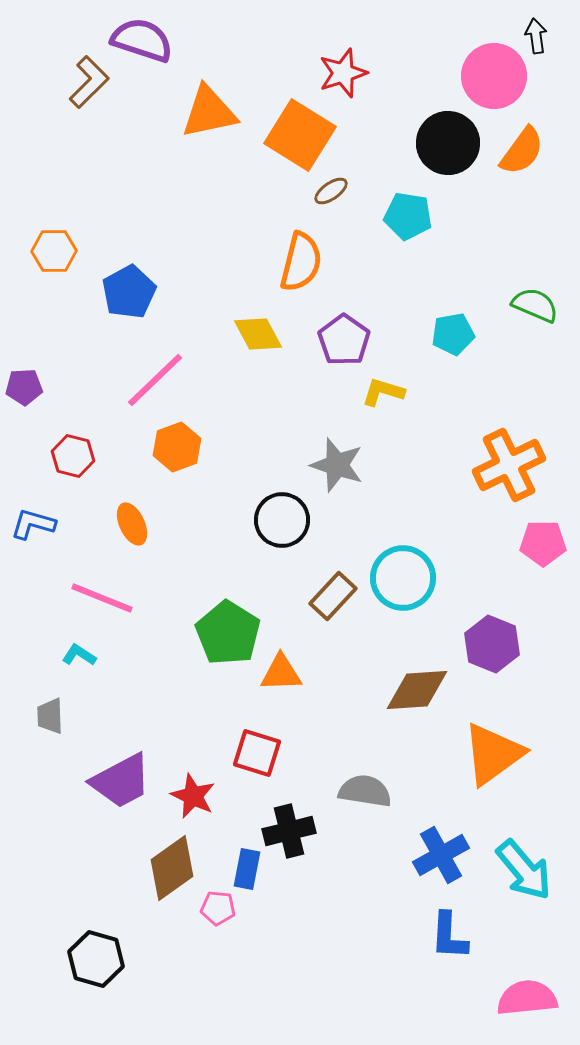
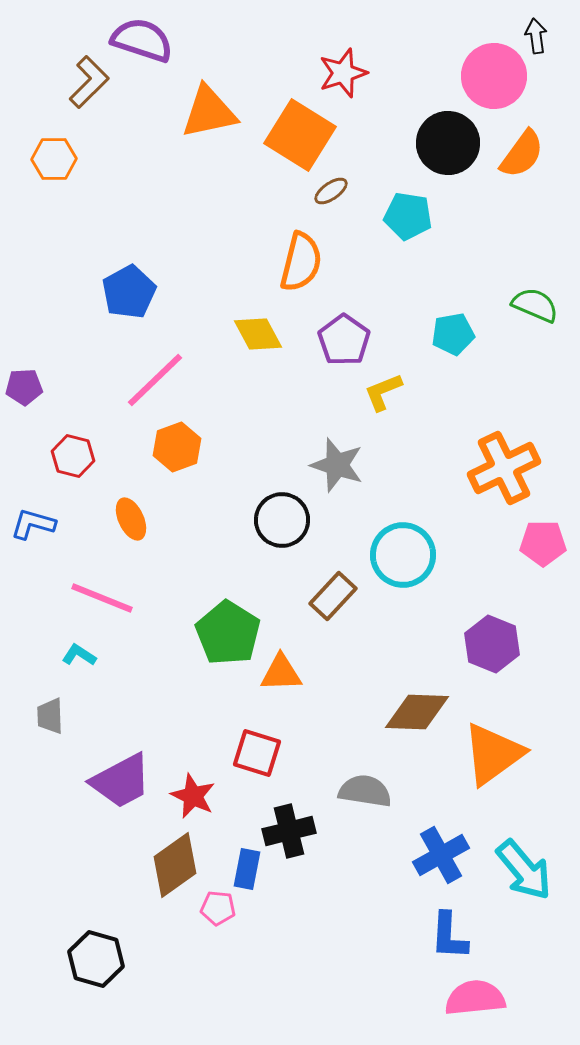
orange semicircle at (522, 151): moved 3 px down
orange hexagon at (54, 251): moved 92 px up
yellow L-shape at (383, 392): rotated 39 degrees counterclockwise
orange cross at (509, 465): moved 5 px left, 3 px down
orange ellipse at (132, 524): moved 1 px left, 5 px up
cyan circle at (403, 578): moved 23 px up
brown diamond at (417, 690): moved 22 px down; rotated 6 degrees clockwise
brown diamond at (172, 868): moved 3 px right, 3 px up
pink semicircle at (527, 998): moved 52 px left
